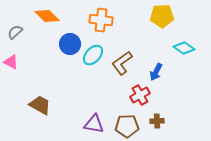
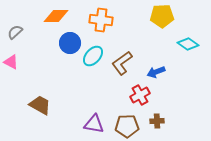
orange diamond: moved 9 px right; rotated 45 degrees counterclockwise
blue circle: moved 1 px up
cyan diamond: moved 4 px right, 4 px up
cyan ellipse: moved 1 px down
blue arrow: rotated 42 degrees clockwise
